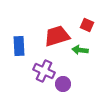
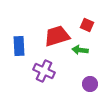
purple circle: moved 27 px right
